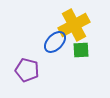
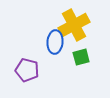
blue ellipse: rotated 40 degrees counterclockwise
green square: moved 7 px down; rotated 12 degrees counterclockwise
